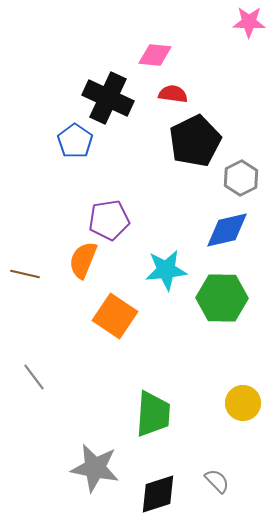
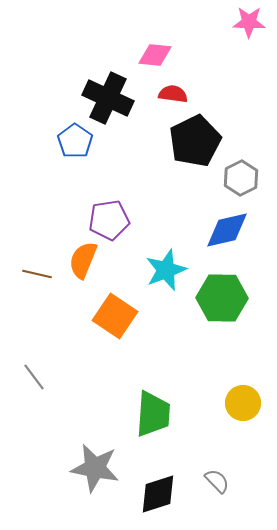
cyan star: rotated 15 degrees counterclockwise
brown line: moved 12 px right
